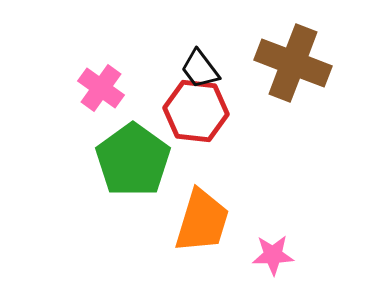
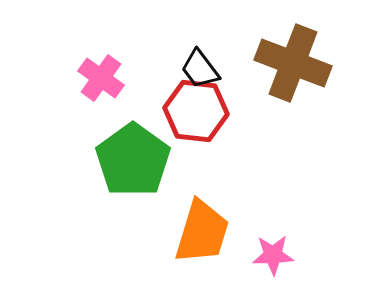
pink cross: moved 10 px up
orange trapezoid: moved 11 px down
